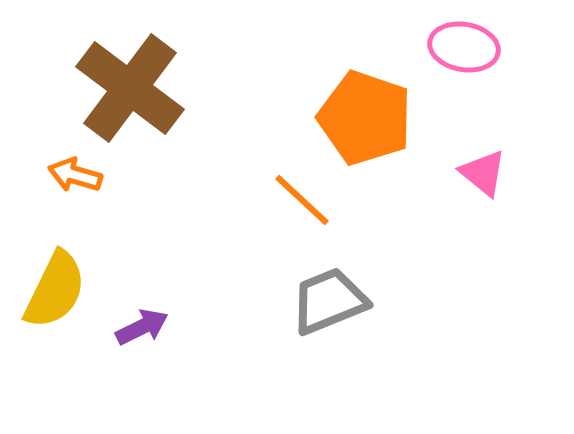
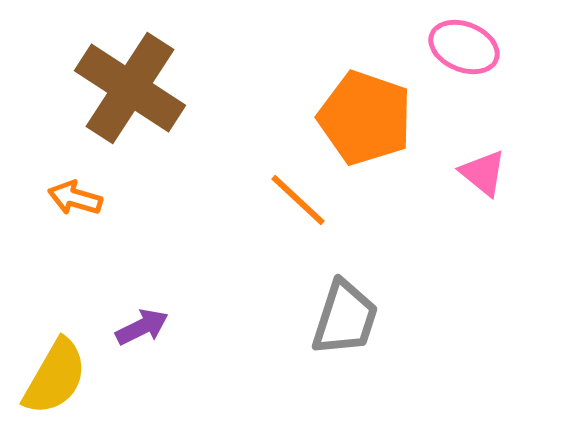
pink ellipse: rotated 12 degrees clockwise
brown cross: rotated 4 degrees counterclockwise
orange arrow: moved 23 px down
orange line: moved 4 px left
yellow semicircle: moved 87 px down; rotated 4 degrees clockwise
gray trapezoid: moved 16 px right, 17 px down; rotated 130 degrees clockwise
